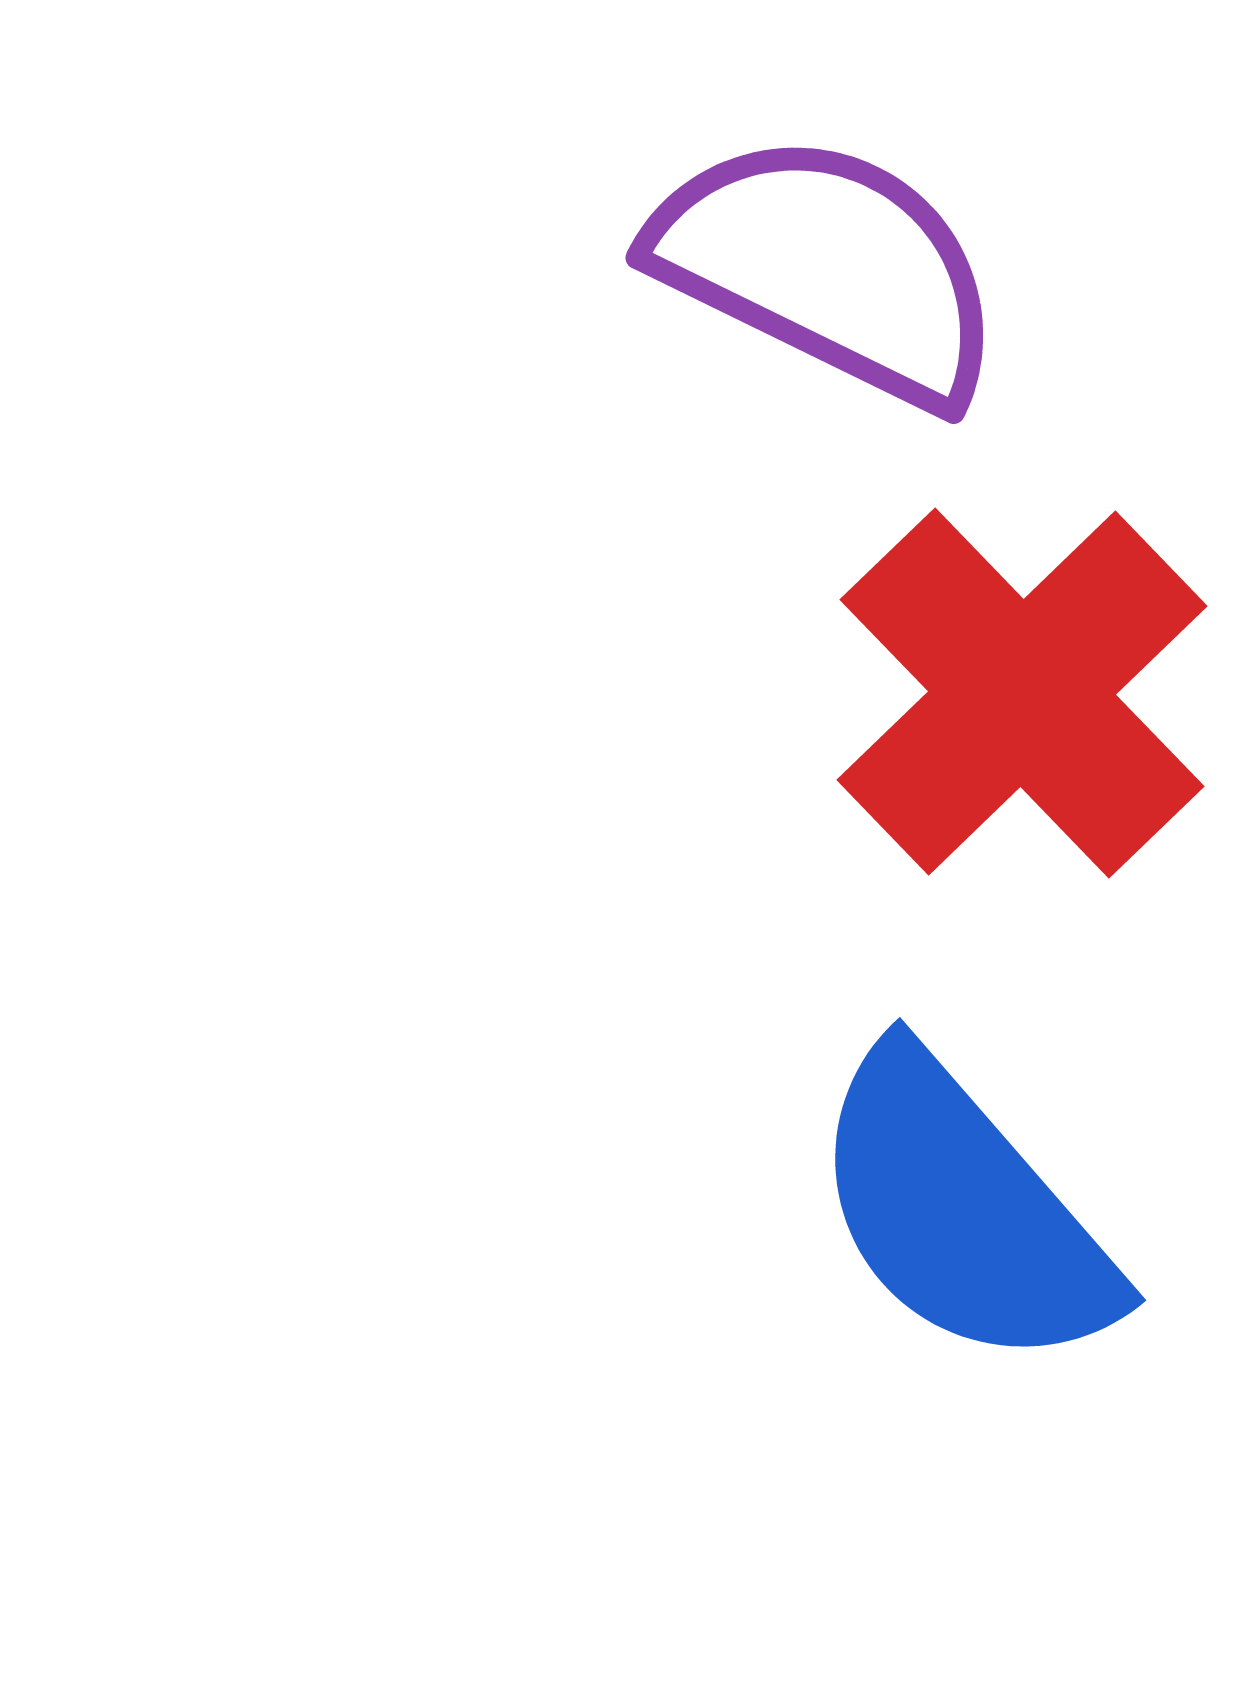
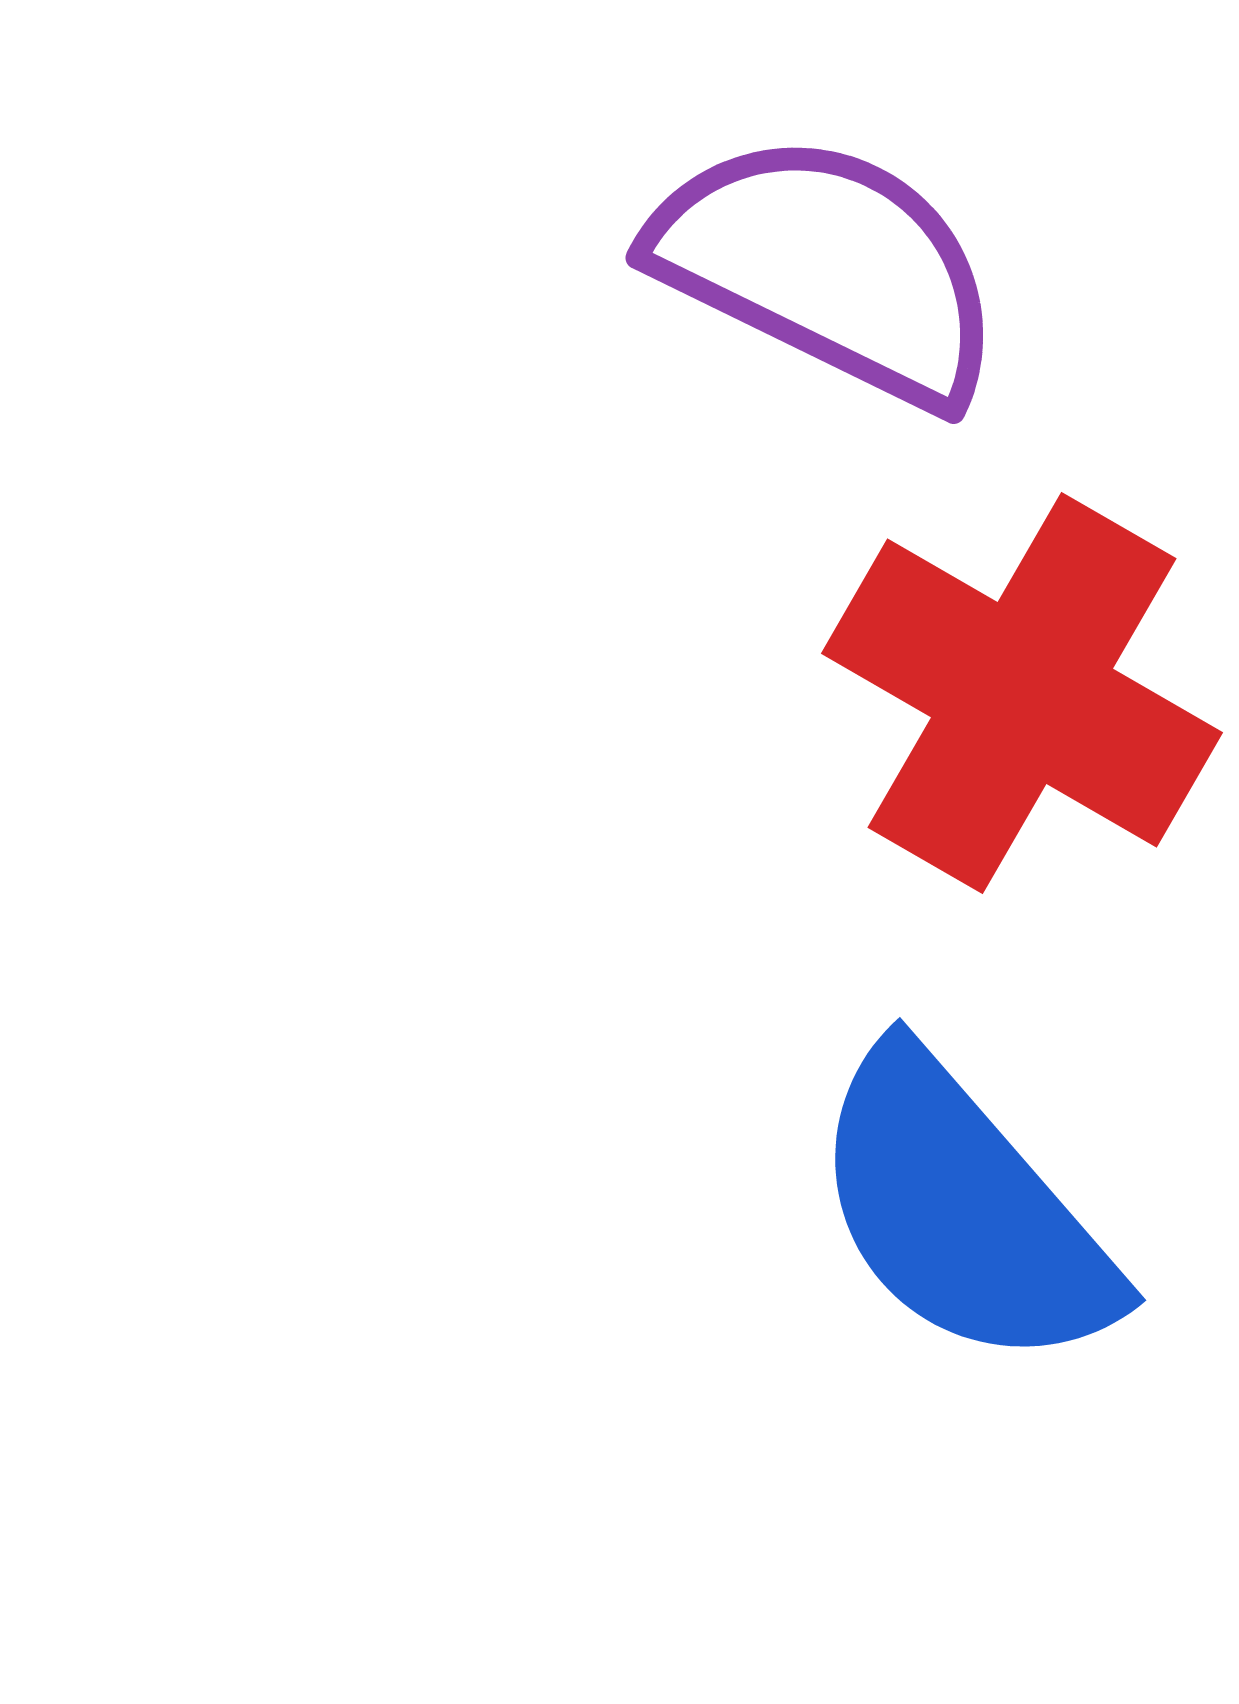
red cross: rotated 16 degrees counterclockwise
